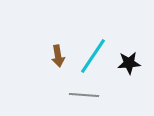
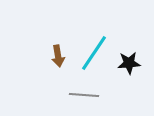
cyan line: moved 1 px right, 3 px up
